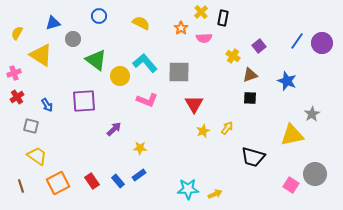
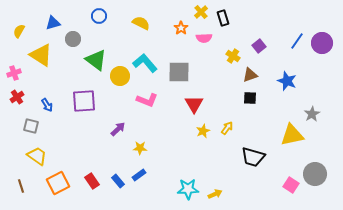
black rectangle at (223, 18): rotated 28 degrees counterclockwise
yellow semicircle at (17, 33): moved 2 px right, 2 px up
purple arrow at (114, 129): moved 4 px right
